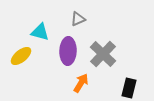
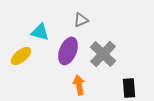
gray triangle: moved 3 px right, 1 px down
purple ellipse: rotated 20 degrees clockwise
orange arrow: moved 2 px left, 2 px down; rotated 42 degrees counterclockwise
black rectangle: rotated 18 degrees counterclockwise
